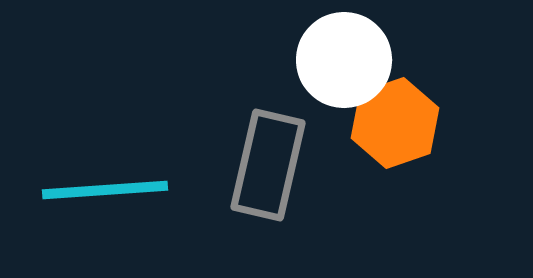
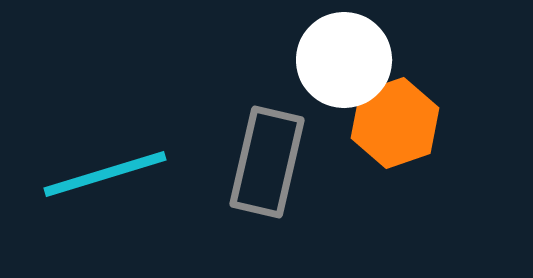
gray rectangle: moved 1 px left, 3 px up
cyan line: moved 16 px up; rotated 13 degrees counterclockwise
